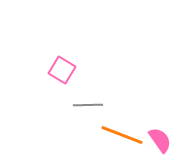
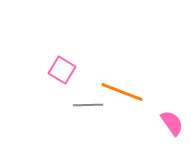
orange line: moved 43 px up
pink semicircle: moved 12 px right, 17 px up
